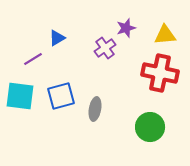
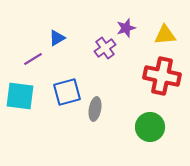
red cross: moved 2 px right, 3 px down
blue square: moved 6 px right, 4 px up
